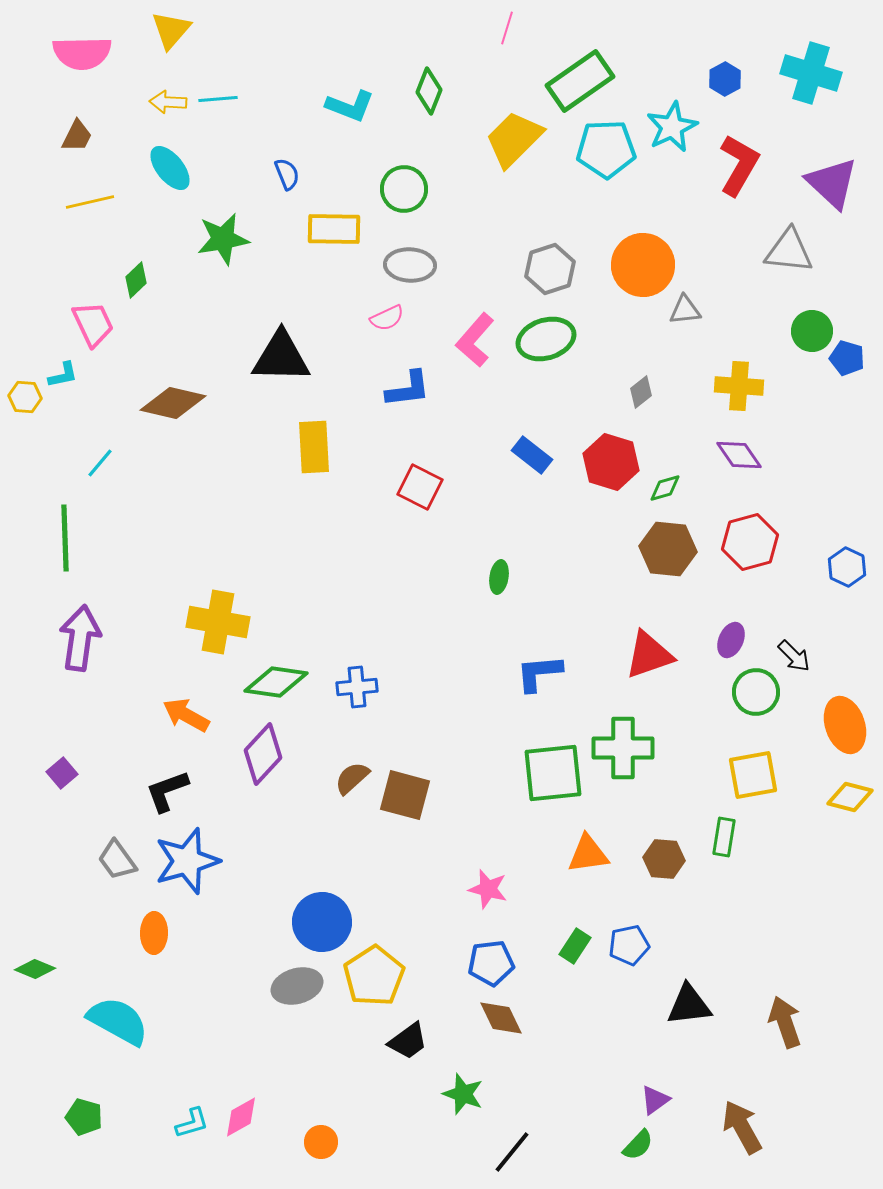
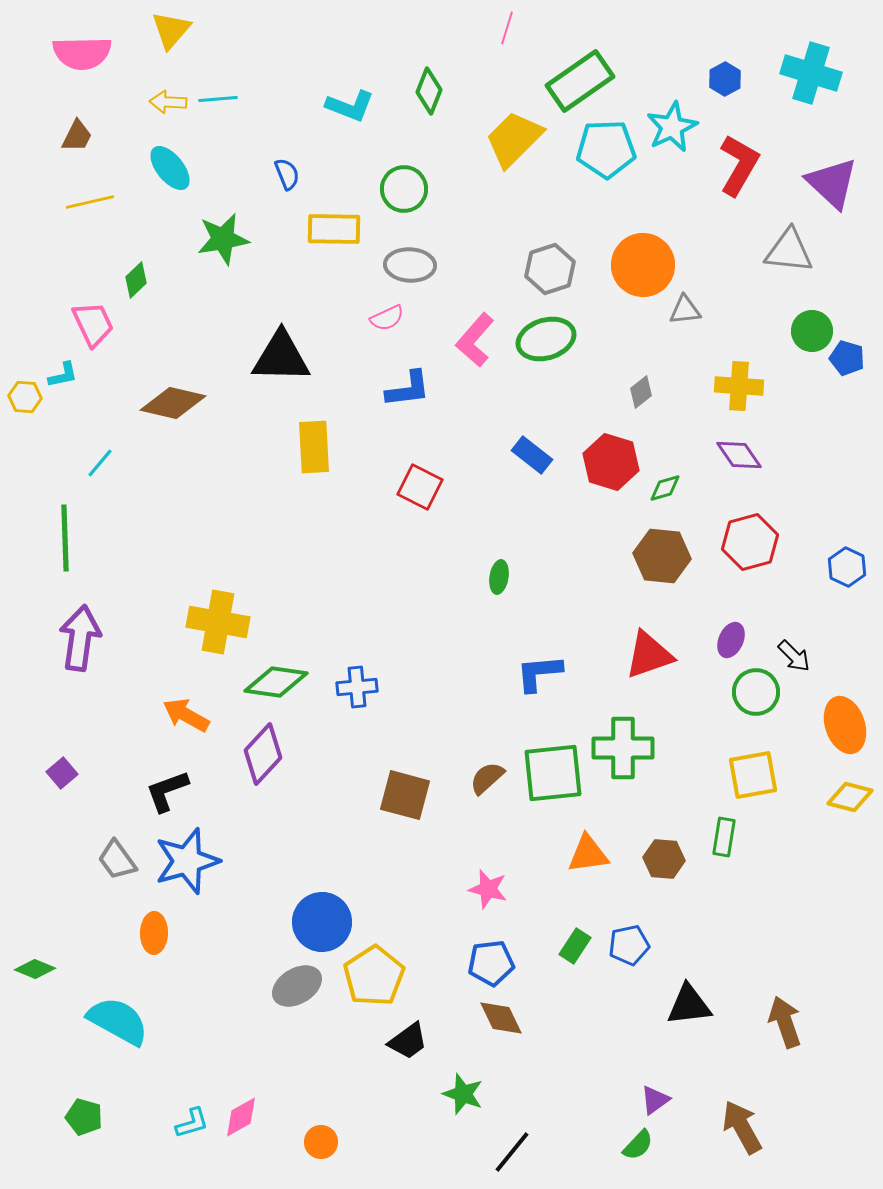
brown hexagon at (668, 549): moved 6 px left, 7 px down
brown semicircle at (352, 778): moved 135 px right
gray ellipse at (297, 986): rotated 15 degrees counterclockwise
